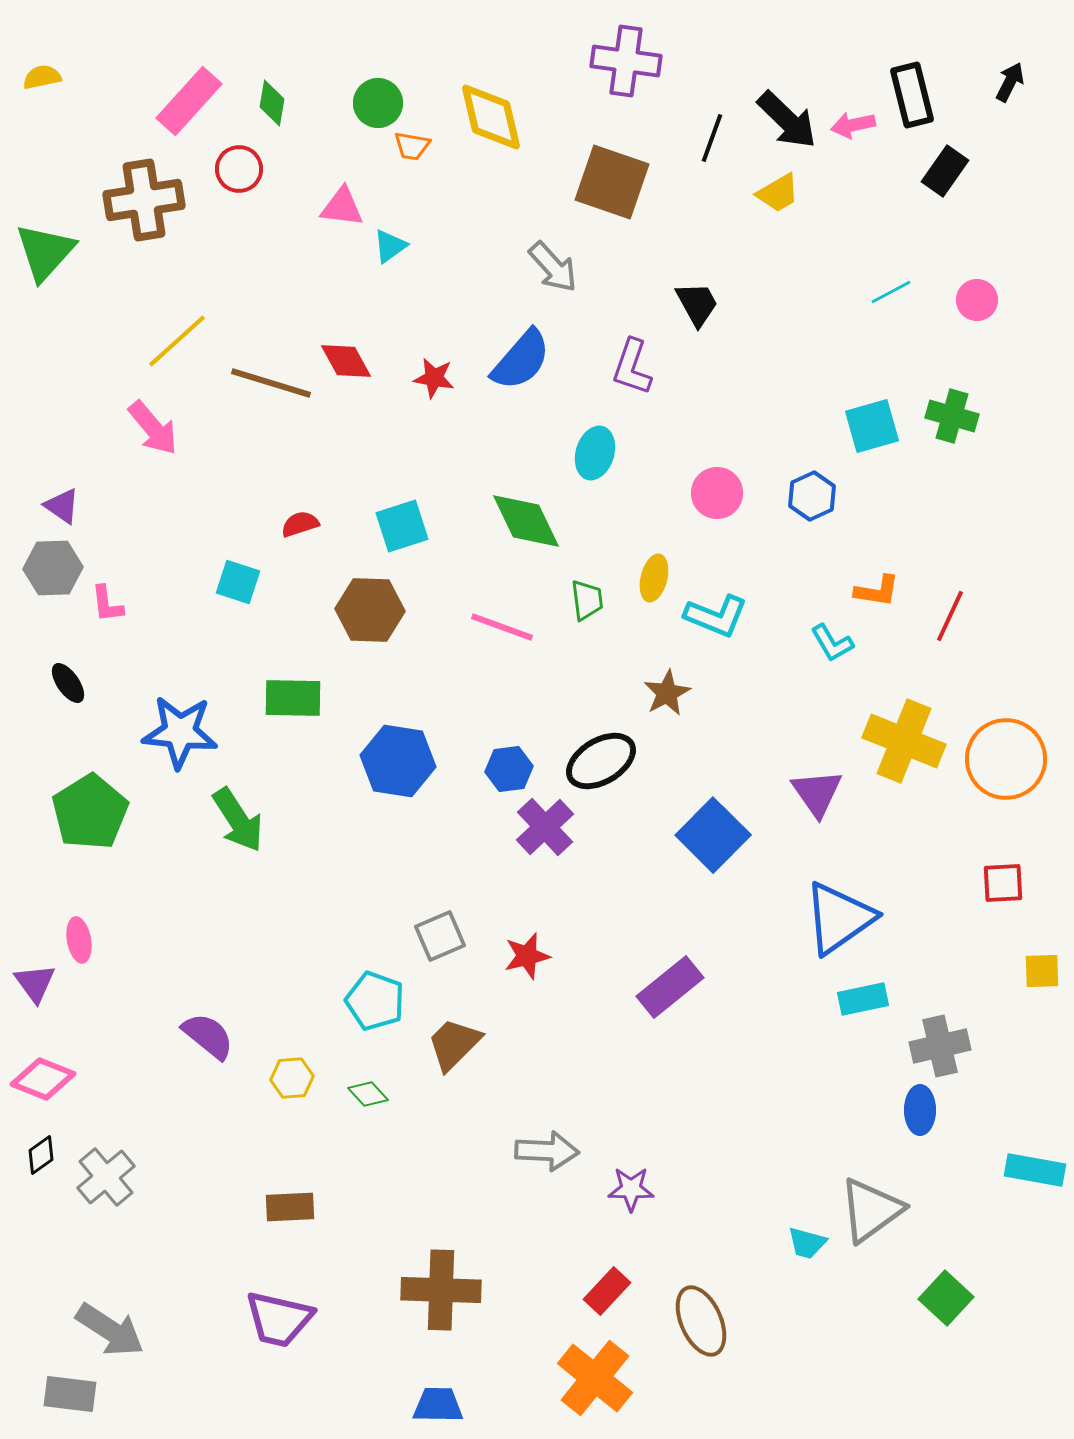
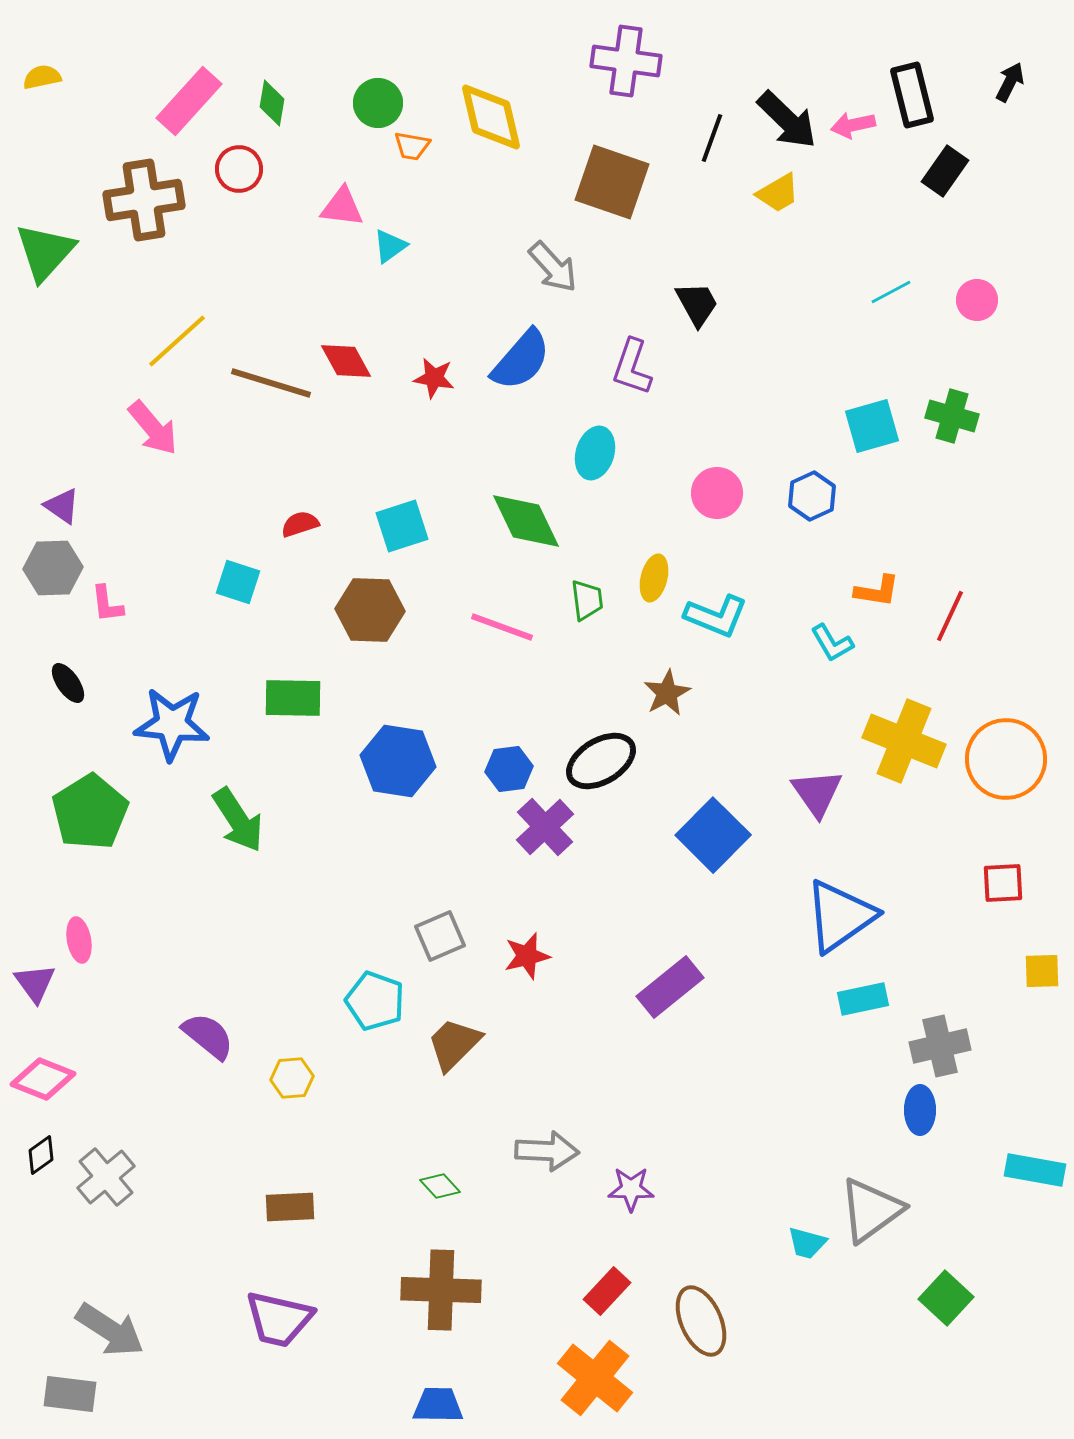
blue star at (180, 732): moved 8 px left, 8 px up
blue triangle at (839, 918): moved 1 px right, 2 px up
green diamond at (368, 1094): moved 72 px right, 92 px down
